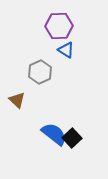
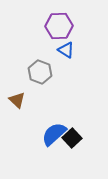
gray hexagon: rotated 15 degrees counterclockwise
blue semicircle: rotated 80 degrees counterclockwise
